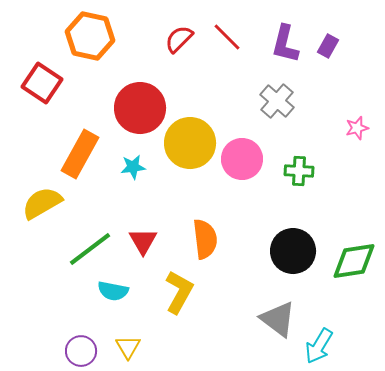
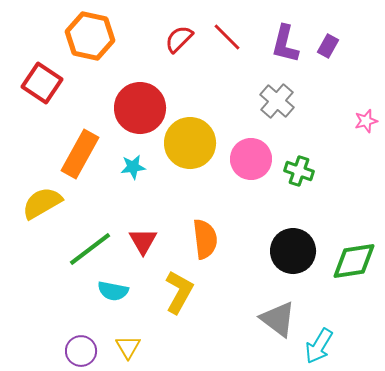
pink star: moved 9 px right, 7 px up
pink circle: moved 9 px right
green cross: rotated 16 degrees clockwise
